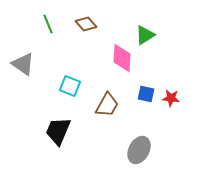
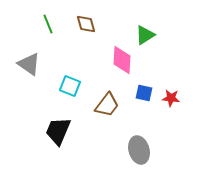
brown diamond: rotated 25 degrees clockwise
pink diamond: moved 2 px down
gray triangle: moved 6 px right
blue square: moved 2 px left, 1 px up
brown trapezoid: rotated 8 degrees clockwise
gray ellipse: rotated 44 degrees counterclockwise
